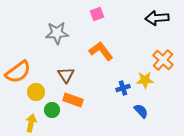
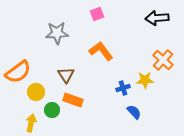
blue semicircle: moved 7 px left, 1 px down
